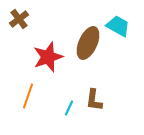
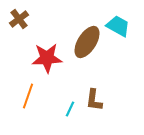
brown ellipse: moved 1 px left, 1 px up; rotated 8 degrees clockwise
red star: moved 1 px left, 1 px down; rotated 16 degrees clockwise
cyan line: moved 1 px right, 1 px down
